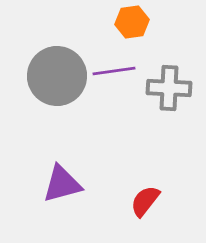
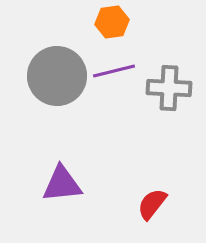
orange hexagon: moved 20 px left
purple line: rotated 6 degrees counterclockwise
purple triangle: rotated 9 degrees clockwise
red semicircle: moved 7 px right, 3 px down
